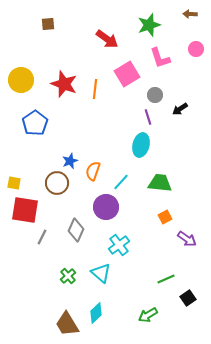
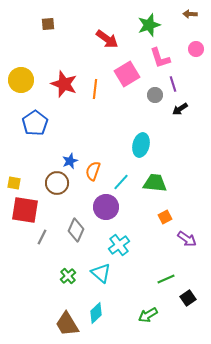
purple line: moved 25 px right, 33 px up
green trapezoid: moved 5 px left
